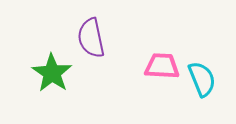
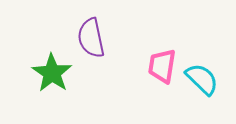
pink trapezoid: rotated 84 degrees counterclockwise
cyan semicircle: rotated 24 degrees counterclockwise
